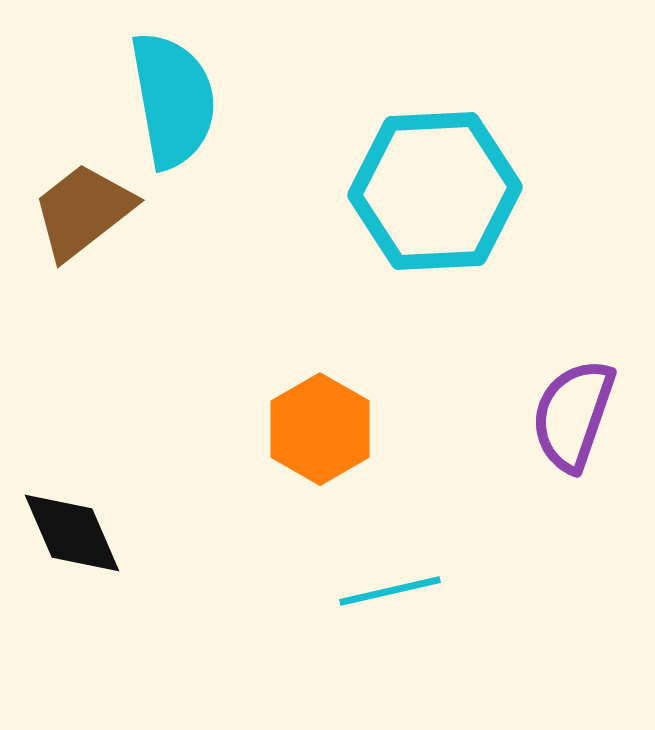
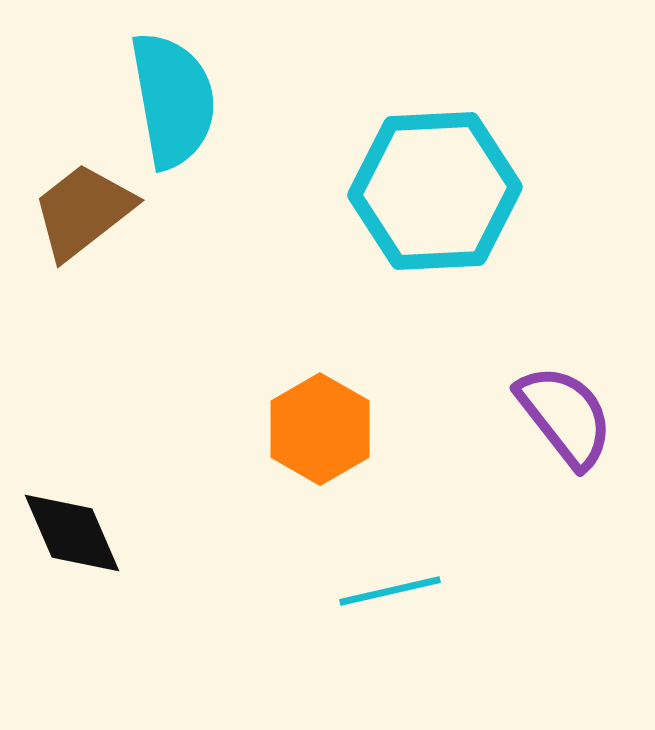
purple semicircle: moved 8 px left, 1 px down; rotated 123 degrees clockwise
